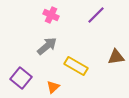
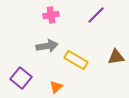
pink cross: rotated 35 degrees counterclockwise
gray arrow: rotated 30 degrees clockwise
yellow rectangle: moved 6 px up
orange triangle: moved 3 px right
